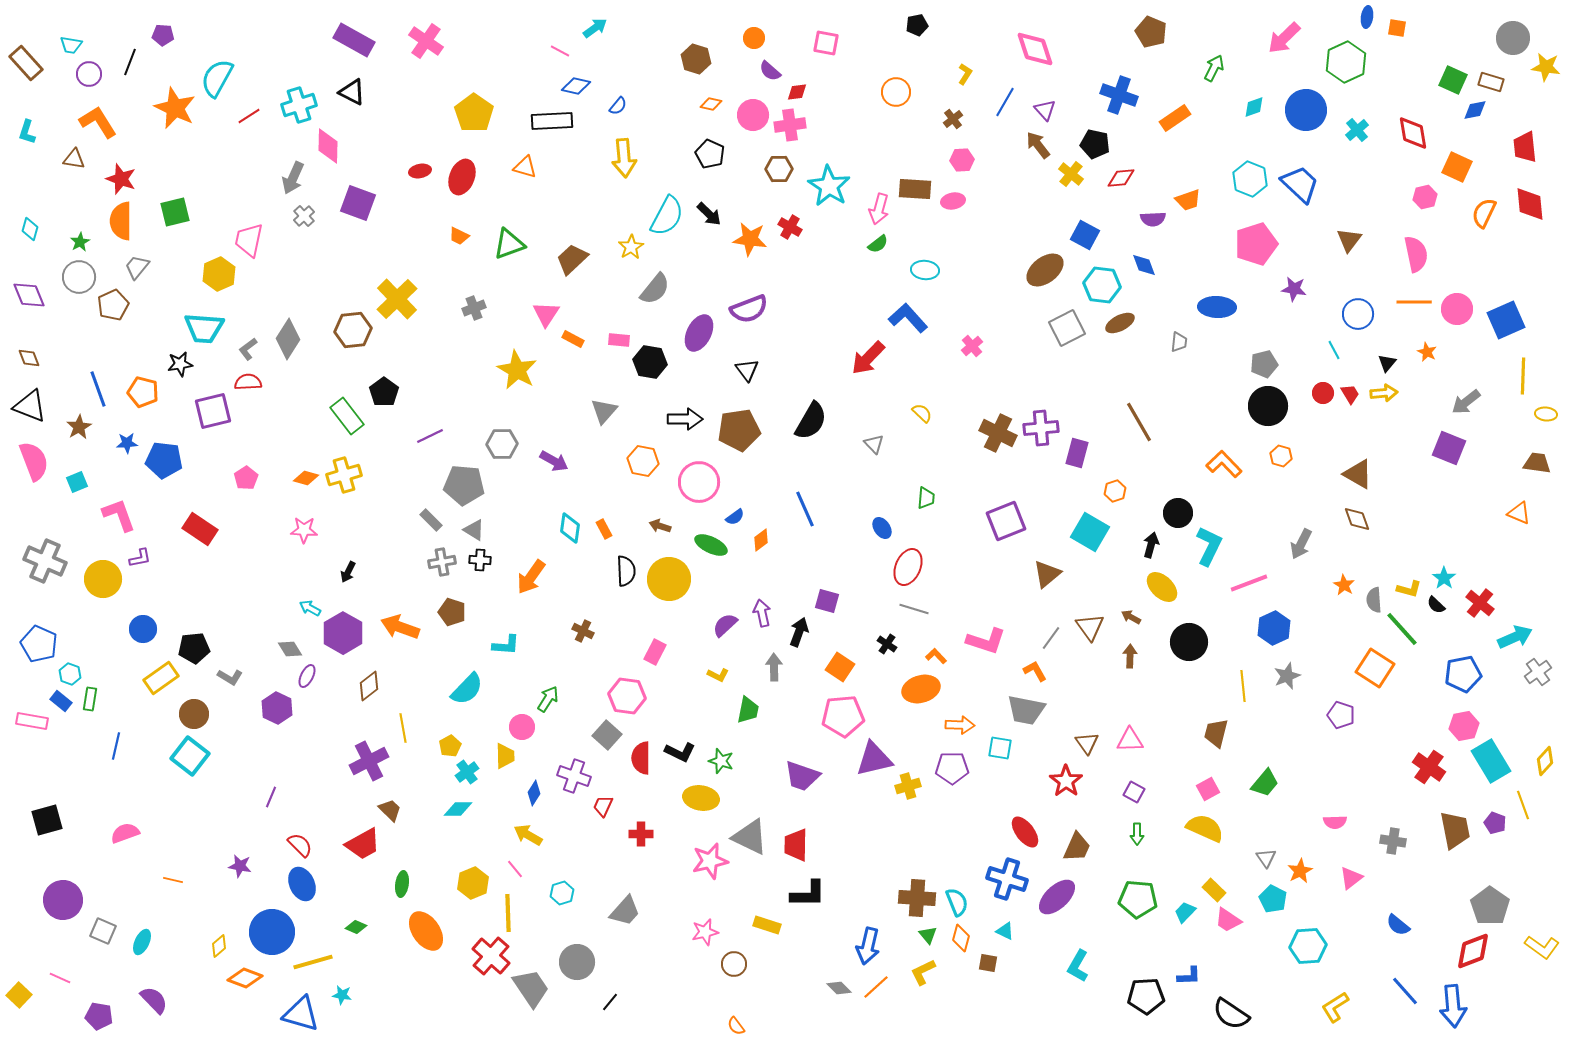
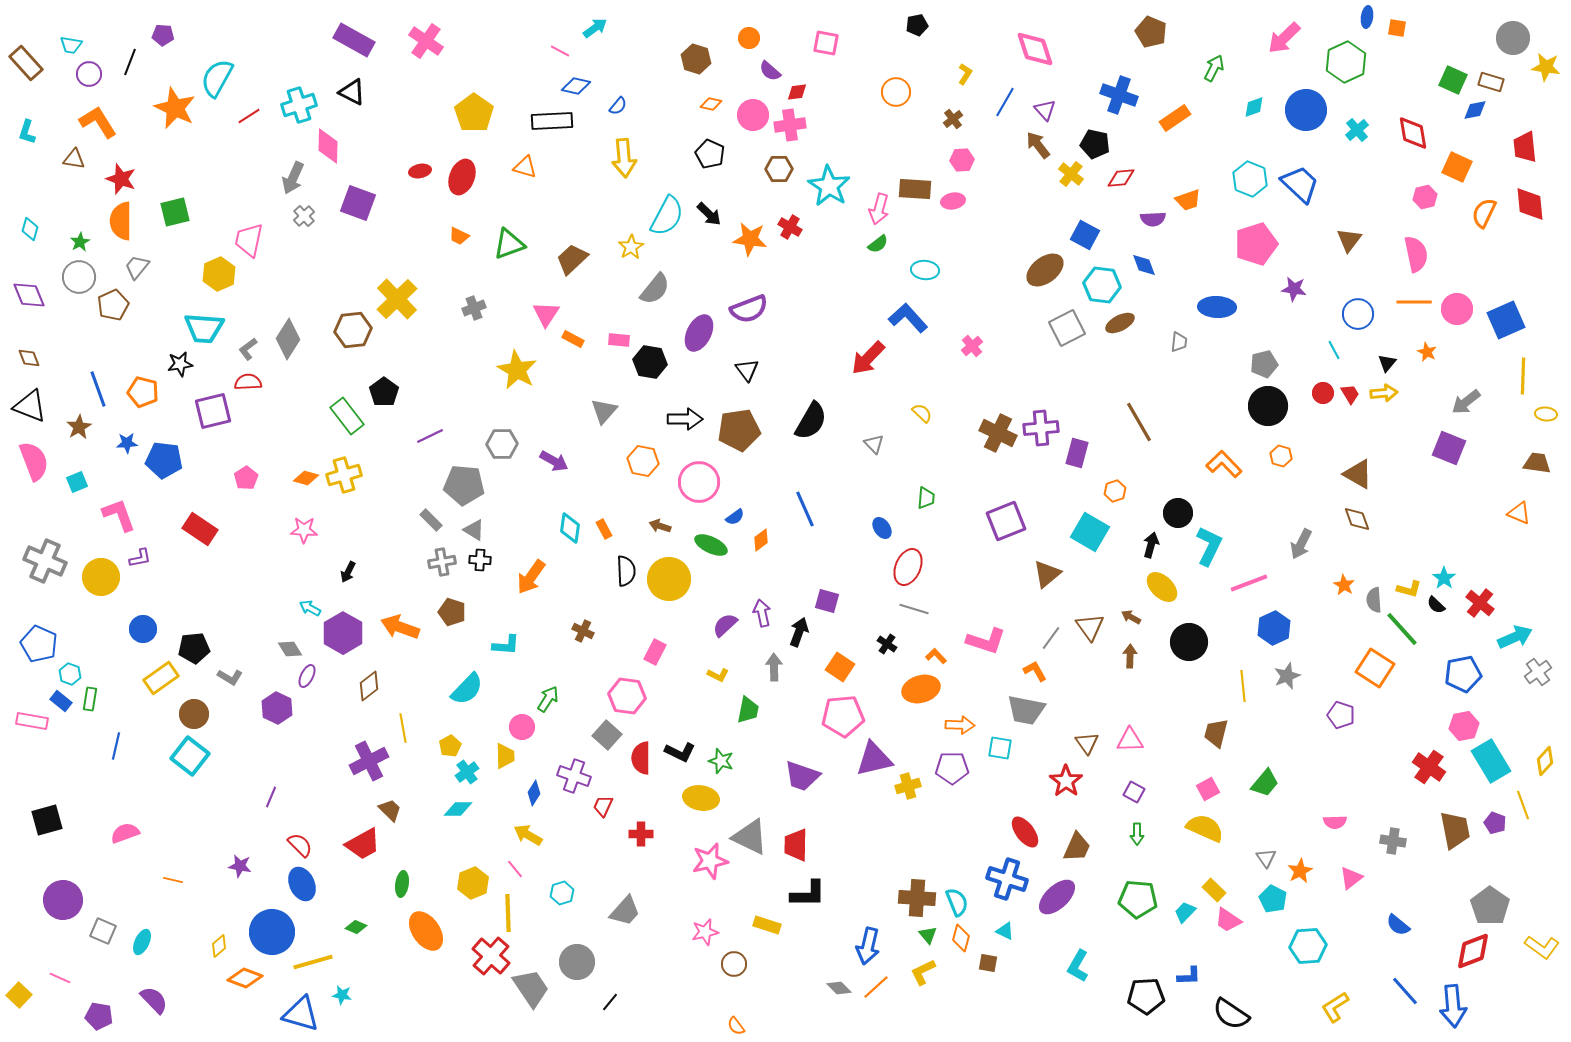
orange circle at (754, 38): moved 5 px left
yellow circle at (103, 579): moved 2 px left, 2 px up
